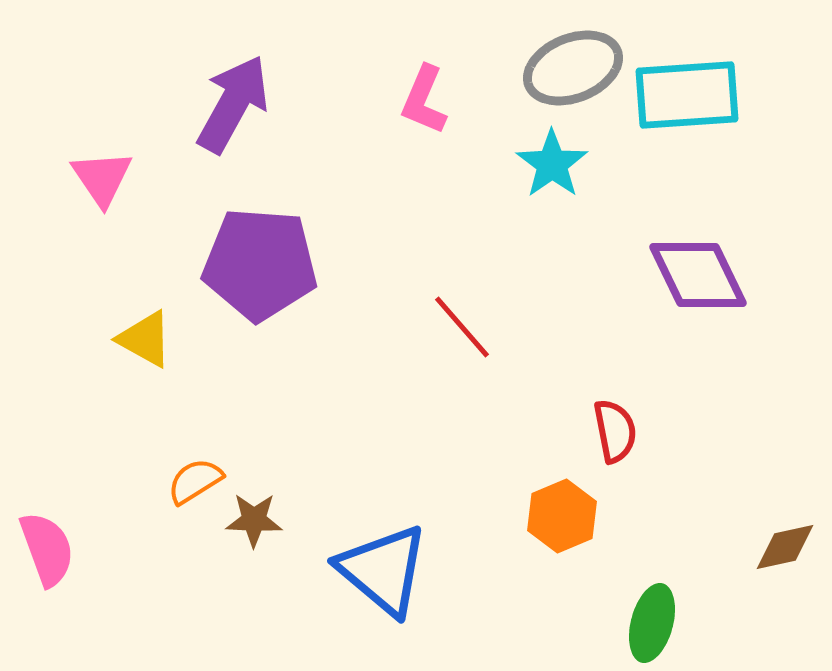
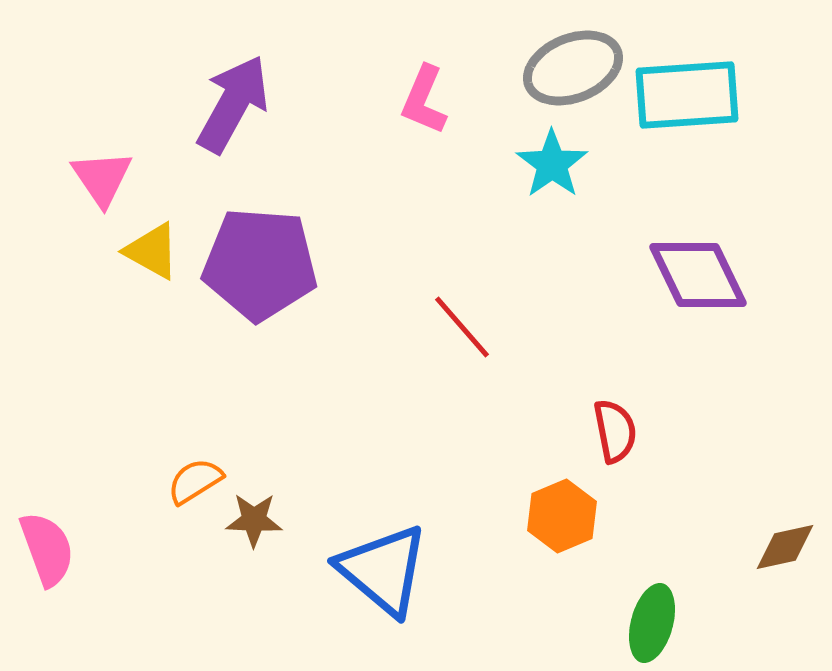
yellow triangle: moved 7 px right, 88 px up
